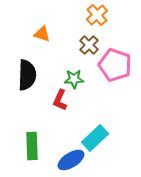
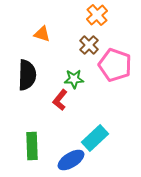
red L-shape: rotated 15 degrees clockwise
